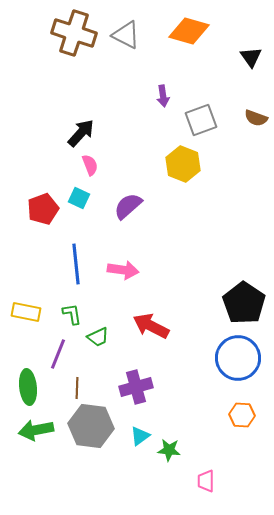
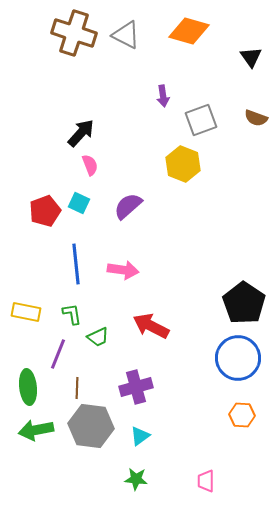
cyan square: moved 5 px down
red pentagon: moved 2 px right, 2 px down
green star: moved 33 px left, 29 px down
